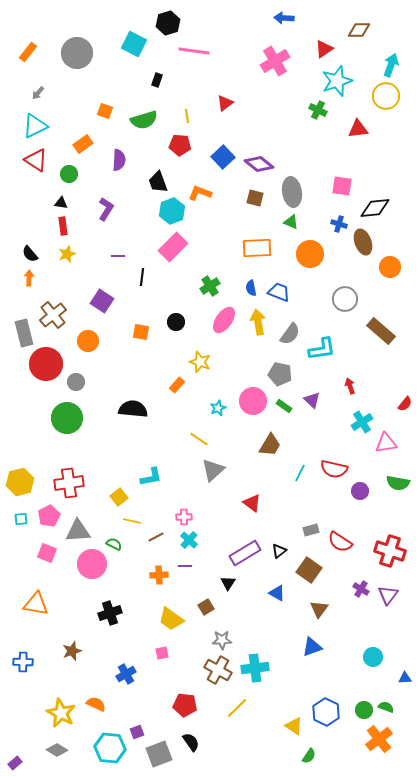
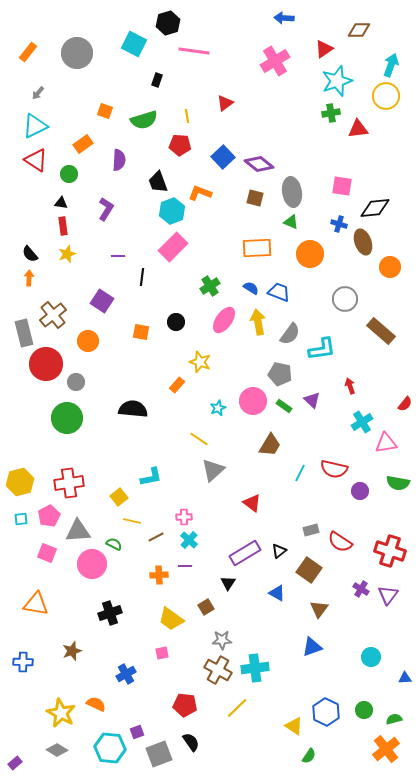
green cross at (318, 110): moved 13 px right, 3 px down; rotated 36 degrees counterclockwise
blue semicircle at (251, 288): rotated 133 degrees clockwise
cyan circle at (373, 657): moved 2 px left
green semicircle at (386, 707): moved 8 px right, 12 px down; rotated 35 degrees counterclockwise
orange cross at (379, 739): moved 7 px right, 10 px down
